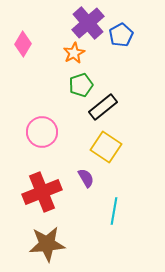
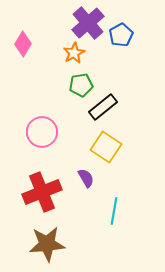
green pentagon: rotated 10 degrees clockwise
